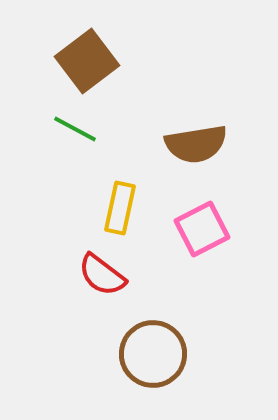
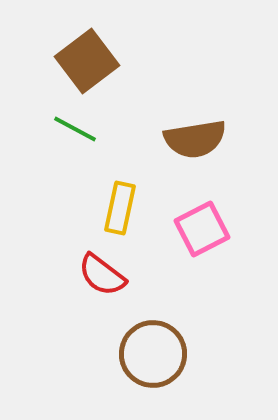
brown semicircle: moved 1 px left, 5 px up
